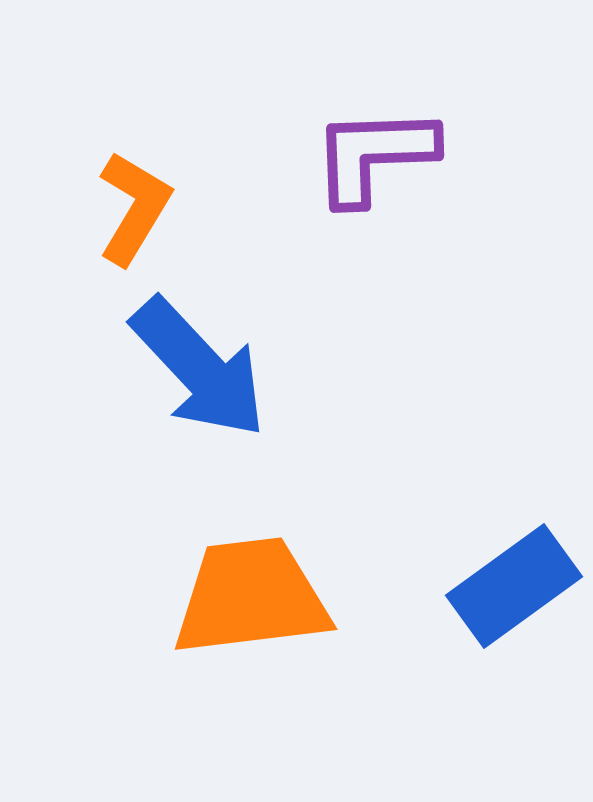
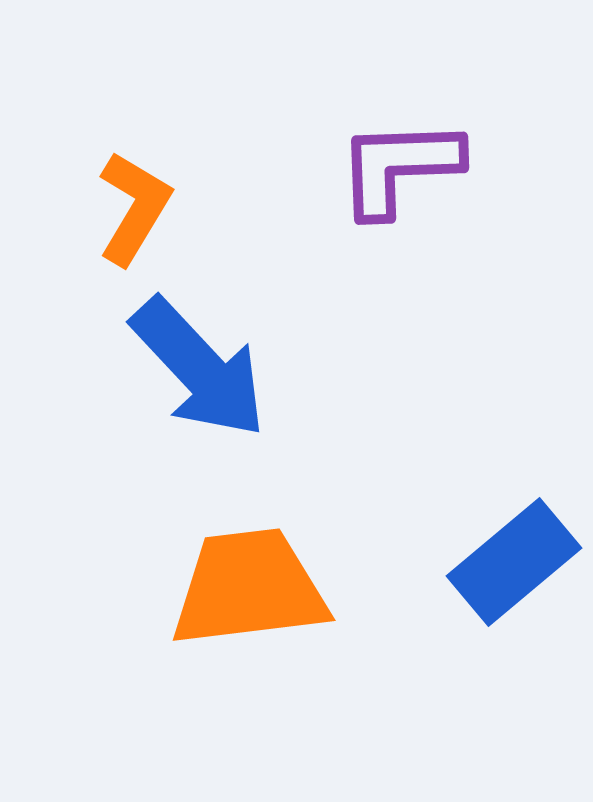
purple L-shape: moved 25 px right, 12 px down
blue rectangle: moved 24 px up; rotated 4 degrees counterclockwise
orange trapezoid: moved 2 px left, 9 px up
